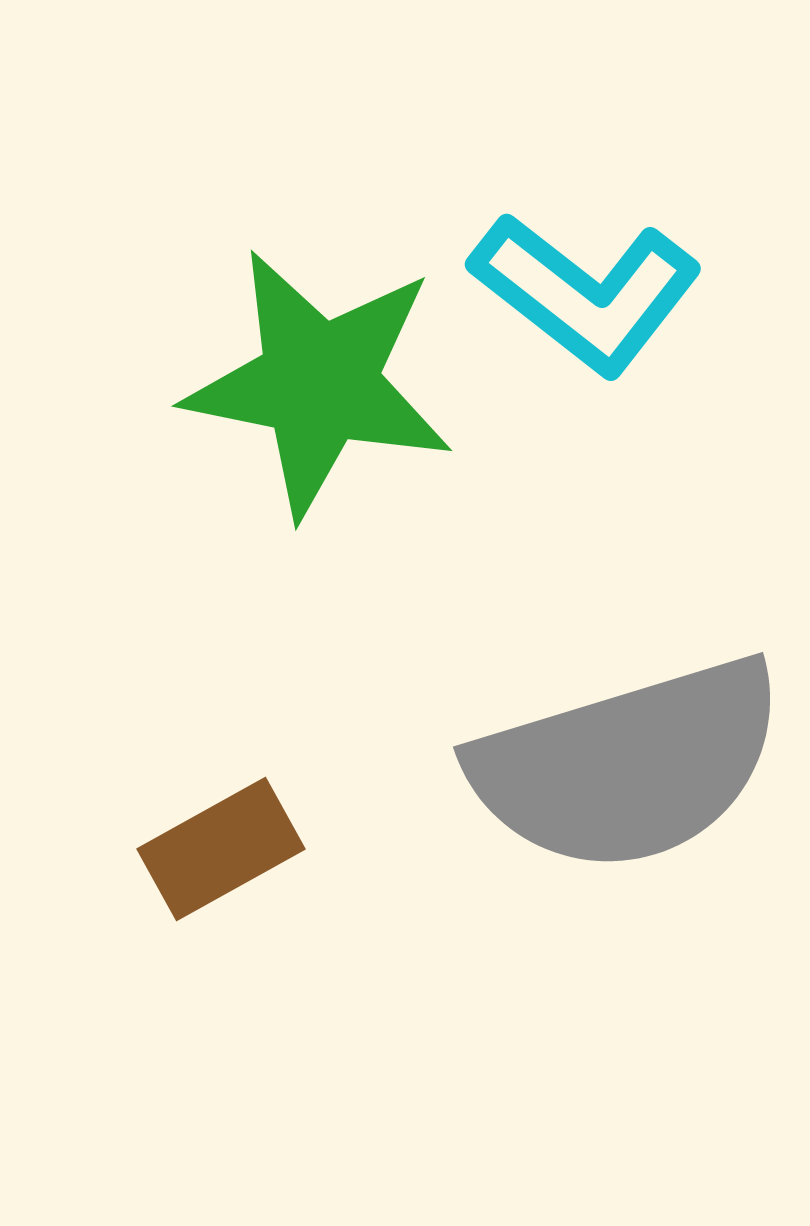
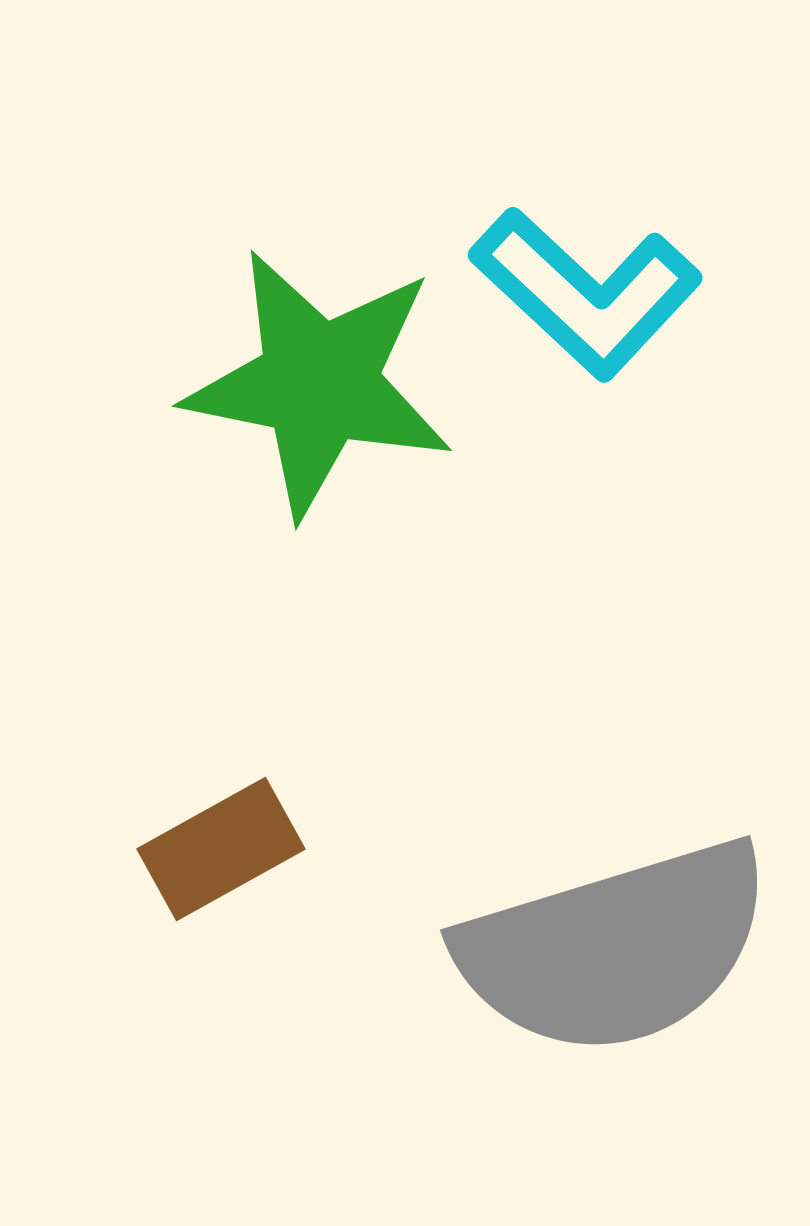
cyan L-shape: rotated 5 degrees clockwise
gray semicircle: moved 13 px left, 183 px down
